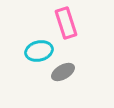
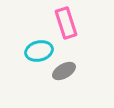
gray ellipse: moved 1 px right, 1 px up
